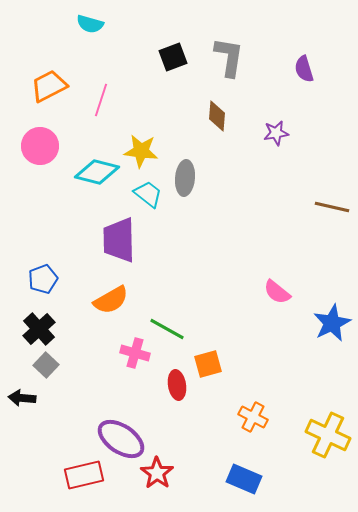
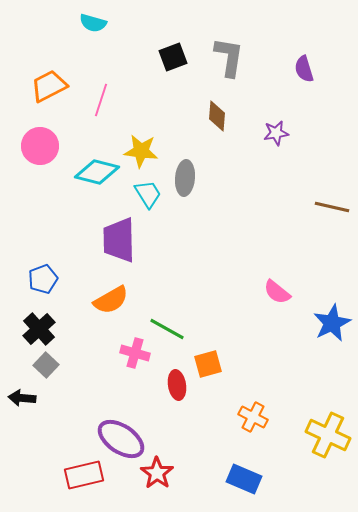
cyan semicircle: moved 3 px right, 1 px up
cyan trapezoid: rotated 20 degrees clockwise
